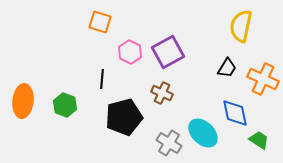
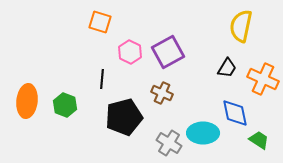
orange ellipse: moved 4 px right
cyan ellipse: rotated 44 degrees counterclockwise
